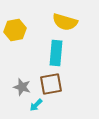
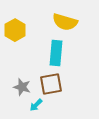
yellow hexagon: rotated 20 degrees counterclockwise
